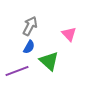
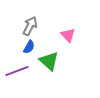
pink triangle: moved 1 px left, 1 px down
